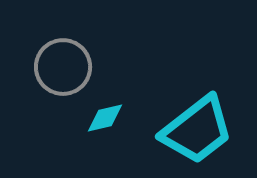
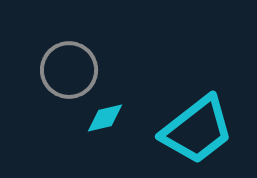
gray circle: moved 6 px right, 3 px down
